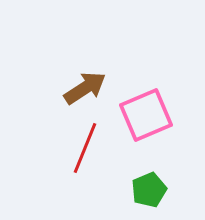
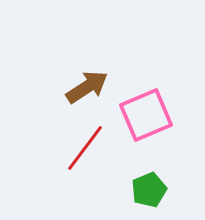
brown arrow: moved 2 px right, 1 px up
red line: rotated 15 degrees clockwise
